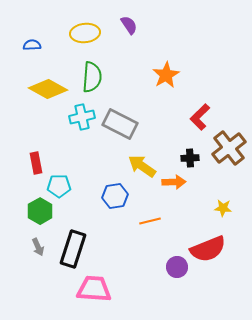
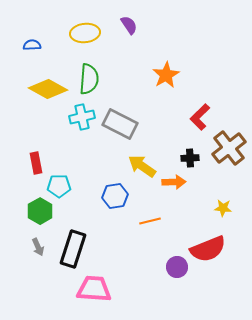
green semicircle: moved 3 px left, 2 px down
